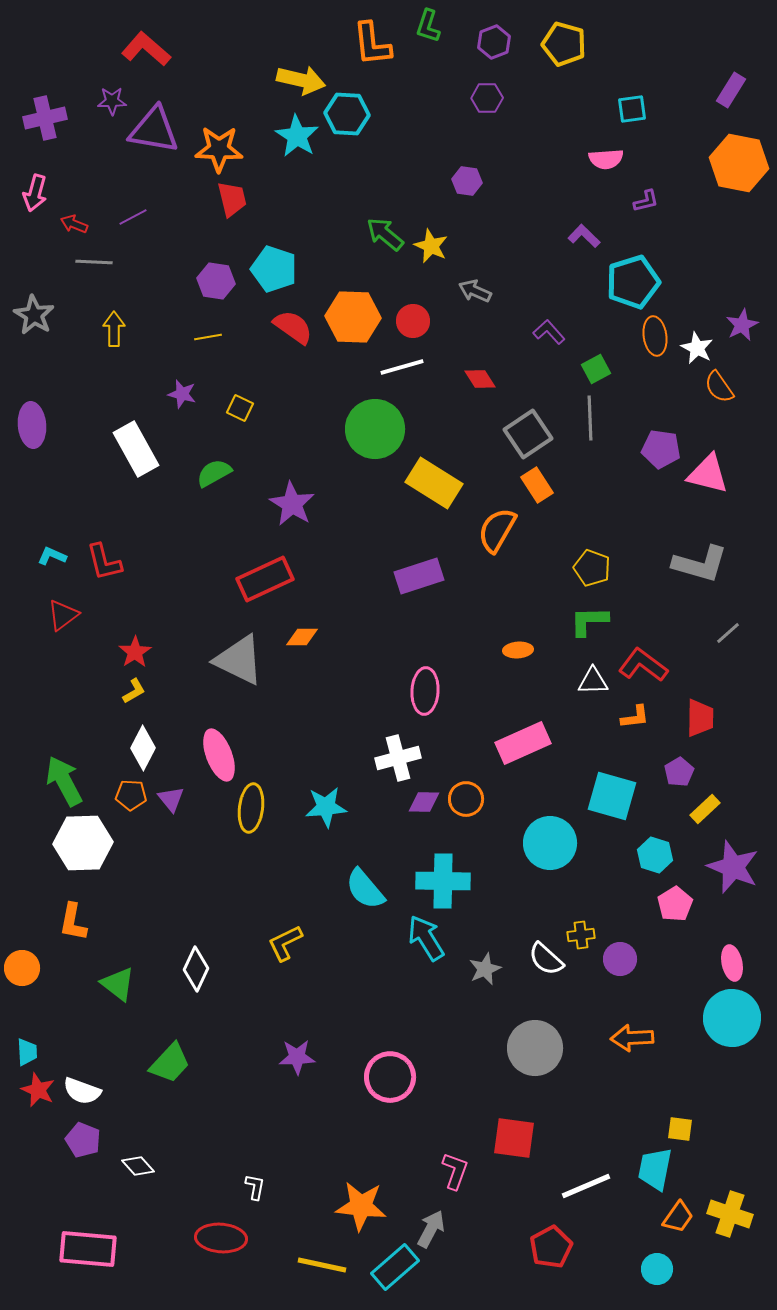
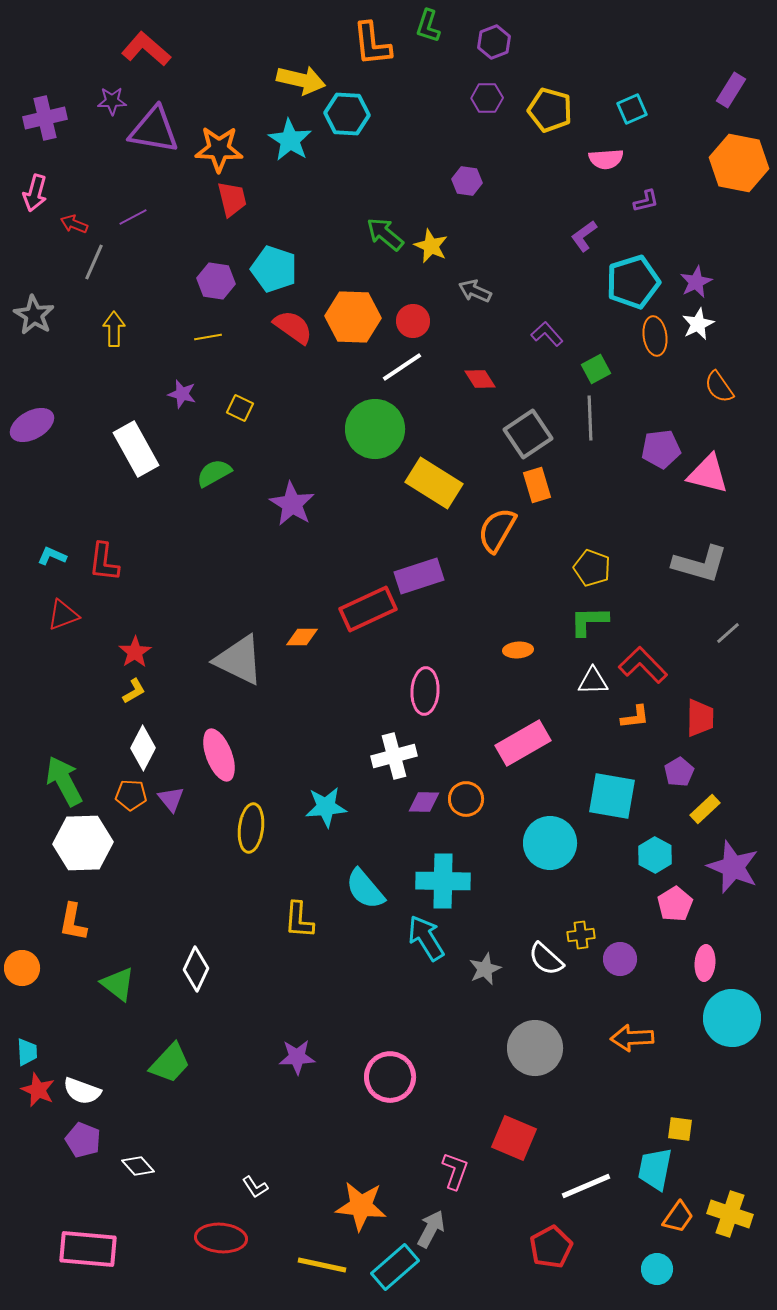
yellow pentagon at (564, 44): moved 14 px left, 66 px down
cyan square at (632, 109): rotated 16 degrees counterclockwise
cyan star at (297, 136): moved 7 px left, 4 px down
purple L-shape at (584, 236): rotated 80 degrees counterclockwise
gray line at (94, 262): rotated 69 degrees counterclockwise
purple star at (742, 325): moved 46 px left, 43 px up
purple L-shape at (549, 332): moved 2 px left, 2 px down
white star at (697, 348): moved 1 px right, 24 px up; rotated 20 degrees clockwise
white line at (402, 367): rotated 18 degrees counterclockwise
purple ellipse at (32, 425): rotated 66 degrees clockwise
purple pentagon at (661, 449): rotated 15 degrees counterclockwise
orange rectangle at (537, 485): rotated 16 degrees clockwise
red L-shape at (104, 562): rotated 21 degrees clockwise
red rectangle at (265, 579): moved 103 px right, 30 px down
red triangle at (63, 615): rotated 16 degrees clockwise
red L-shape at (643, 665): rotated 9 degrees clockwise
pink rectangle at (523, 743): rotated 6 degrees counterclockwise
white cross at (398, 758): moved 4 px left, 2 px up
cyan square at (612, 796): rotated 6 degrees counterclockwise
yellow ellipse at (251, 808): moved 20 px down
cyan hexagon at (655, 855): rotated 12 degrees clockwise
yellow L-shape at (285, 943): moved 14 px right, 23 px up; rotated 60 degrees counterclockwise
pink ellipse at (732, 963): moved 27 px left; rotated 16 degrees clockwise
red square at (514, 1138): rotated 15 degrees clockwise
white L-shape at (255, 1187): rotated 136 degrees clockwise
